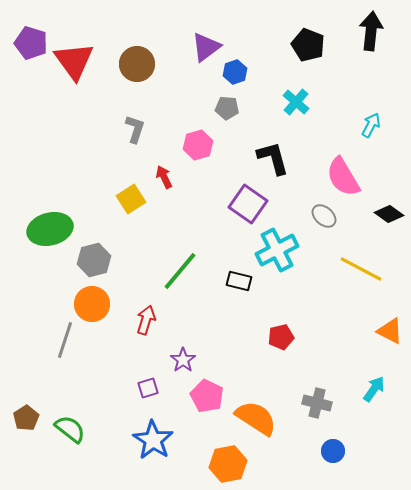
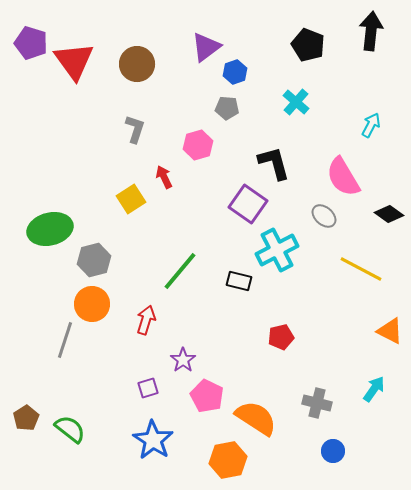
black L-shape at (273, 158): moved 1 px right, 5 px down
orange hexagon at (228, 464): moved 4 px up
